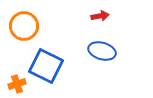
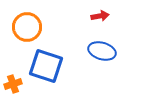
orange circle: moved 3 px right, 1 px down
blue square: rotated 8 degrees counterclockwise
orange cross: moved 4 px left
